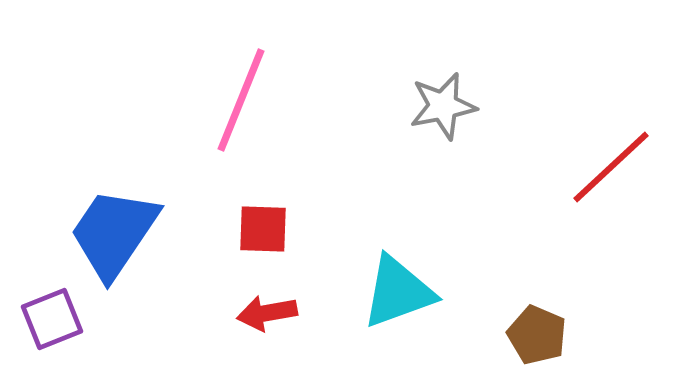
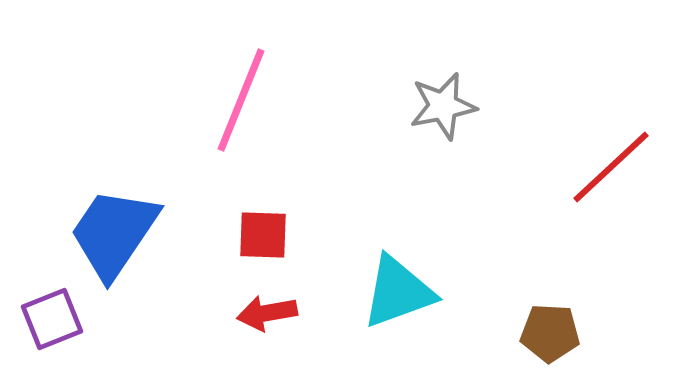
red square: moved 6 px down
brown pentagon: moved 13 px right, 2 px up; rotated 20 degrees counterclockwise
